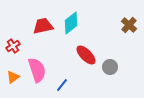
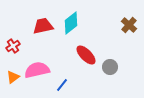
pink semicircle: rotated 85 degrees counterclockwise
